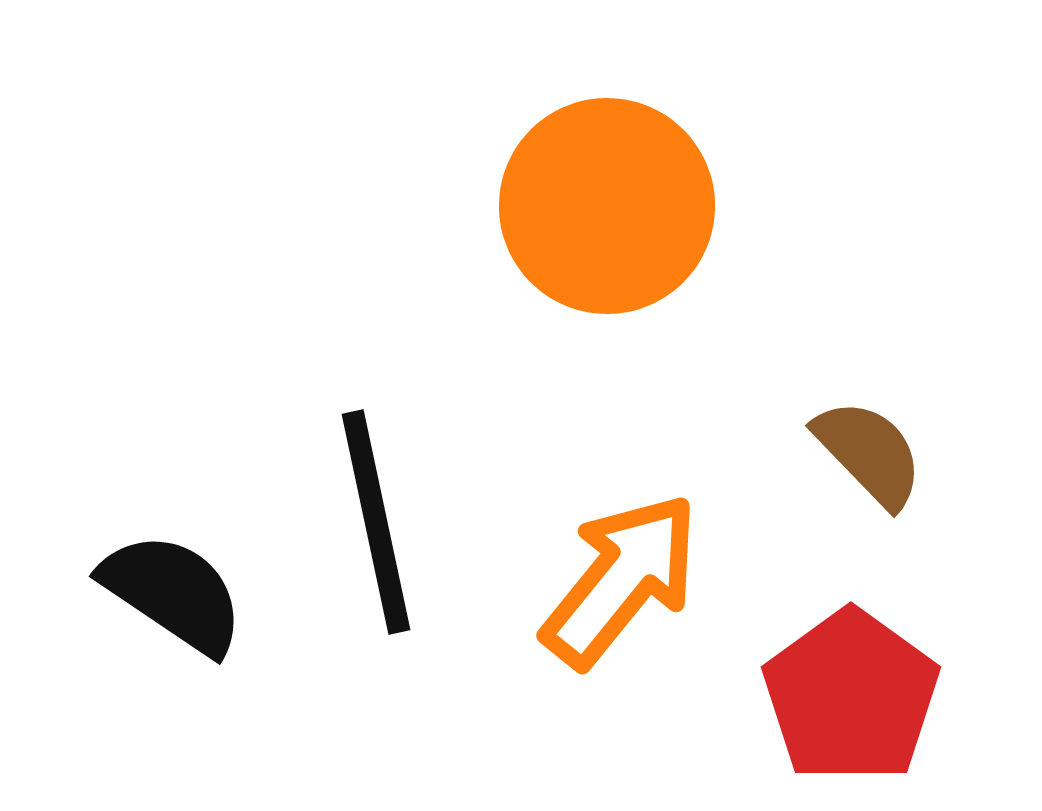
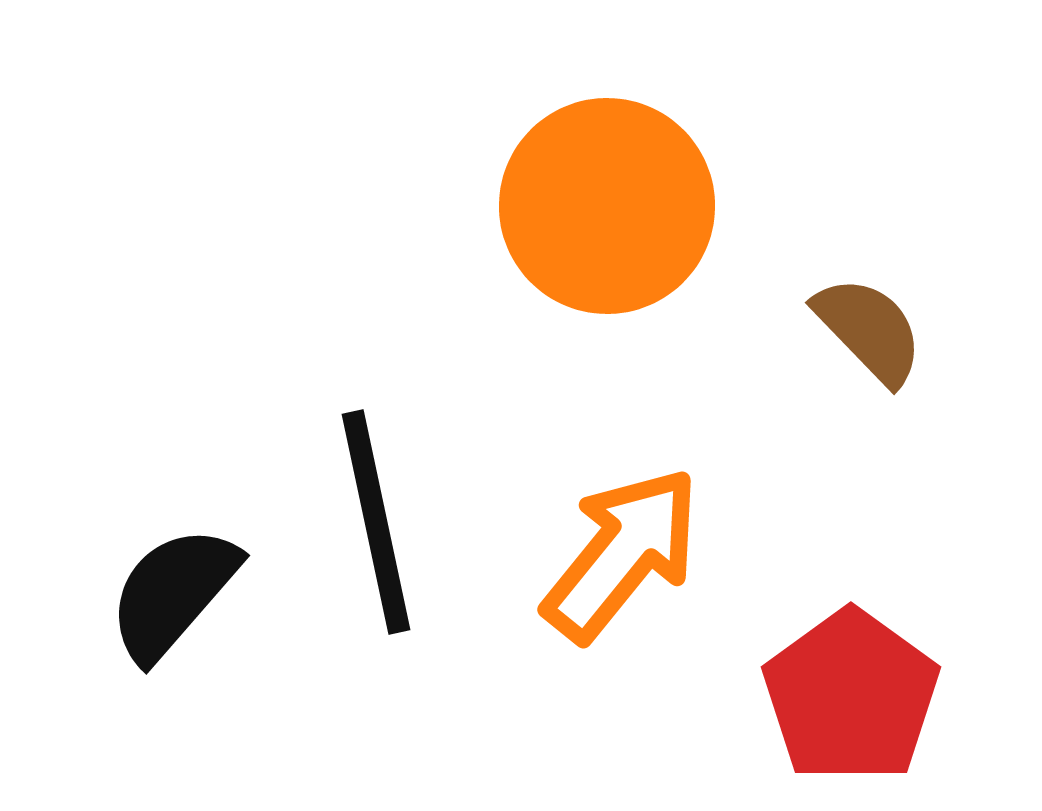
brown semicircle: moved 123 px up
orange arrow: moved 1 px right, 26 px up
black semicircle: rotated 83 degrees counterclockwise
